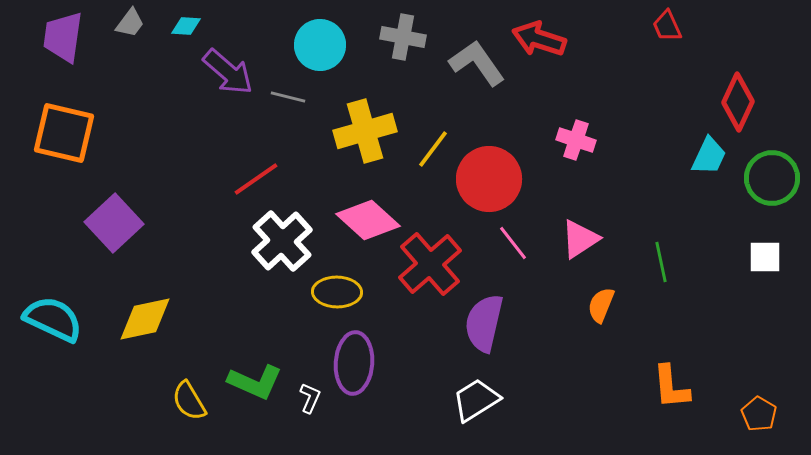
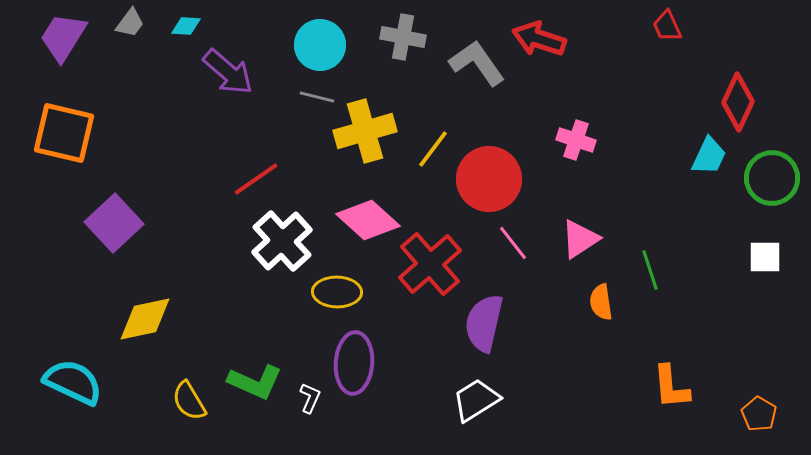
purple trapezoid: rotated 24 degrees clockwise
gray line: moved 29 px right
green line: moved 11 px left, 8 px down; rotated 6 degrees counterclockwise
orange semicircle: moved 3 px up; rotated 30 degrees counterclockwise
cyan semicircle: moved 20 px right, 63 px down
